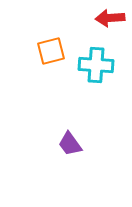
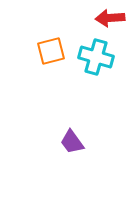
cyan cross: moved 8 px up; rotated 12 degrees clockwise
purple trapezoid: moved 2 px right, 2 px up
